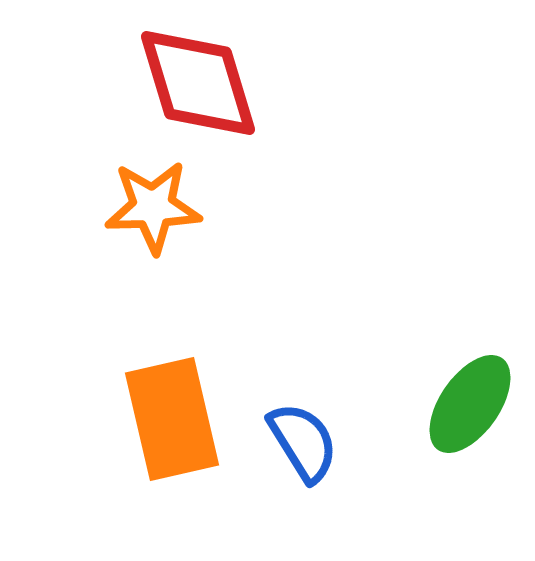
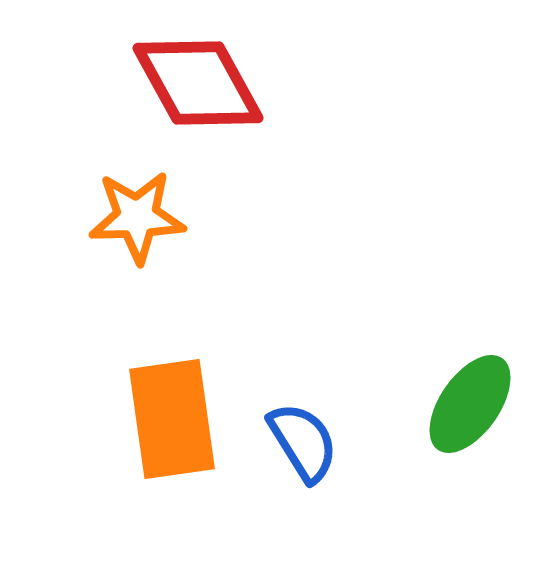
red diamond: rotated 12 degrees counterclockwise
orange star: moved 16 px left, 10 px down
orange rectangle: rotated 5 degrees clockwise
